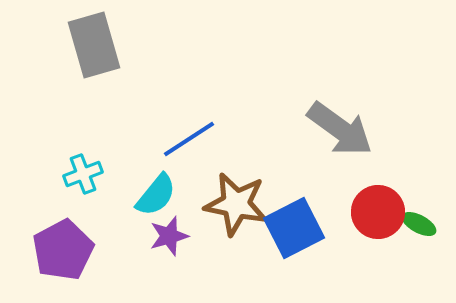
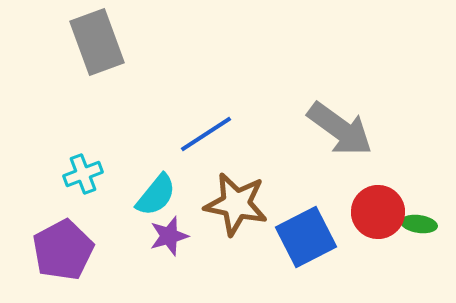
gray rectangle: moved 3 px right, 3 px up; rotated 4 degrees counterclockwise
blue line: moved 17 px right, 5 px up
green ellipse: rotated 20 degrees counterclockwise
blue square: moved 12 px right, 9 px down
